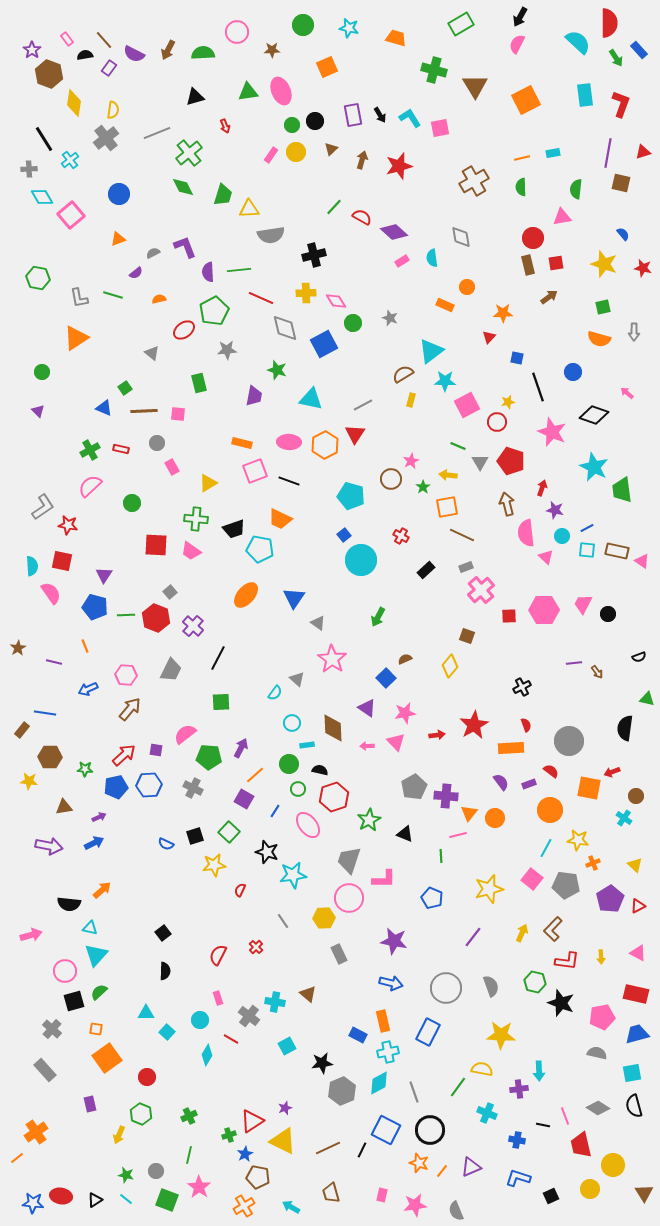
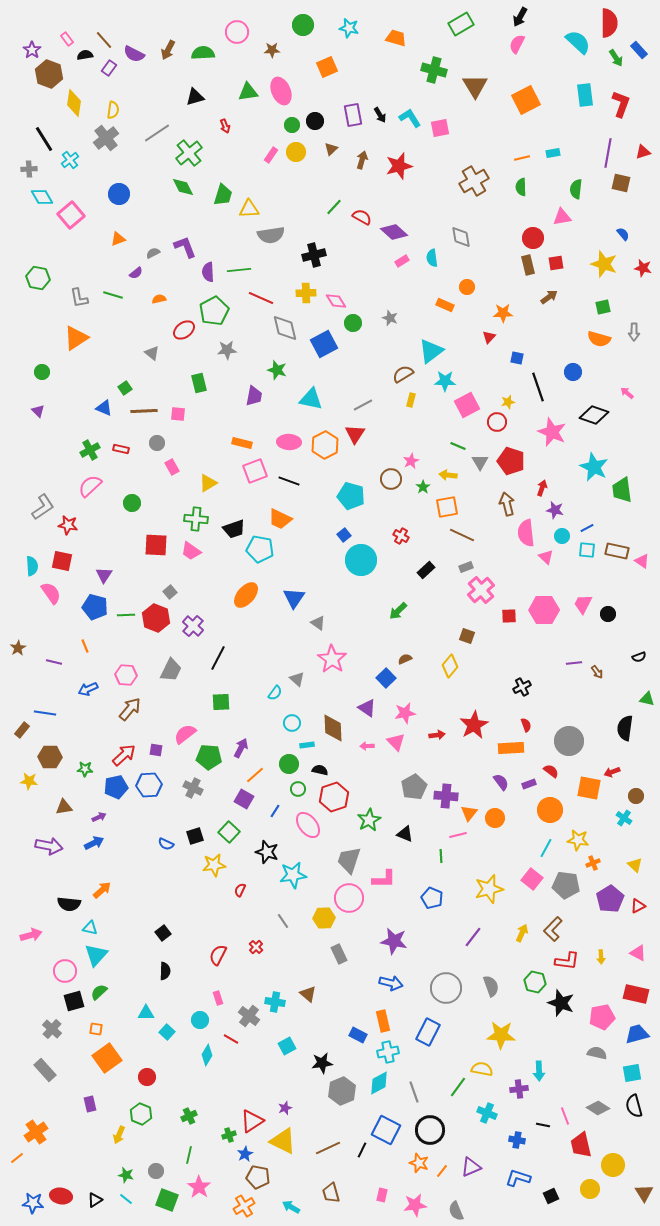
gray line at (157, 133): rotated 12 degrees counterclockwise
green arrow at (378, 617): moved 20 px right, 6 px up; rotated 18 degrees clockwise
